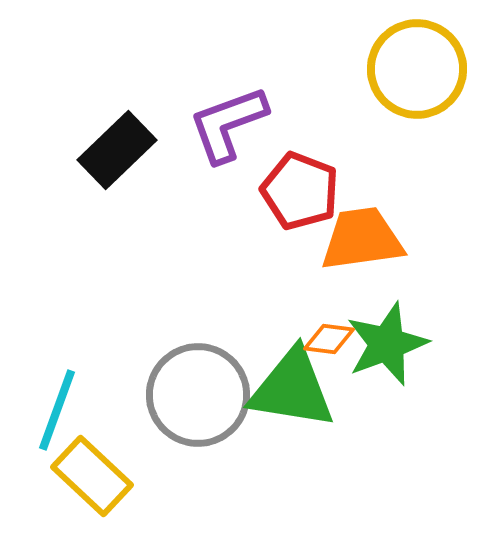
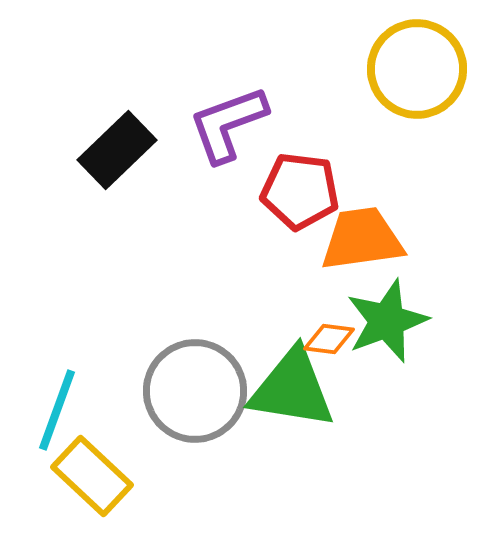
red pentagon: rotated 14 degrees counterclockwise
green star: moved 23 px up
gray circle: moved 3 px left, 4 px up
